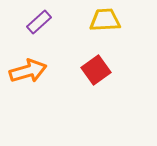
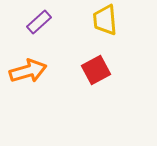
yellow trapezoid: rotated 92 degrees counterclockwise
red square: rotated 8 degrees clockwise
